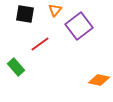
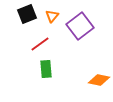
orange triangle: moved 3 px left, 6 px down
black square: moved 2 px right; rotated 30 degrees counterclockwise
purple square: moved 1 px right
green rectangle: moved 30 px right, 2 px down; rotated 36 degrees clockwise
